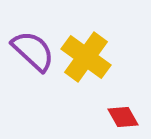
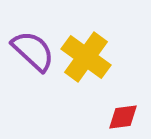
red diamond: rotated 68 degrees counterclockwise
